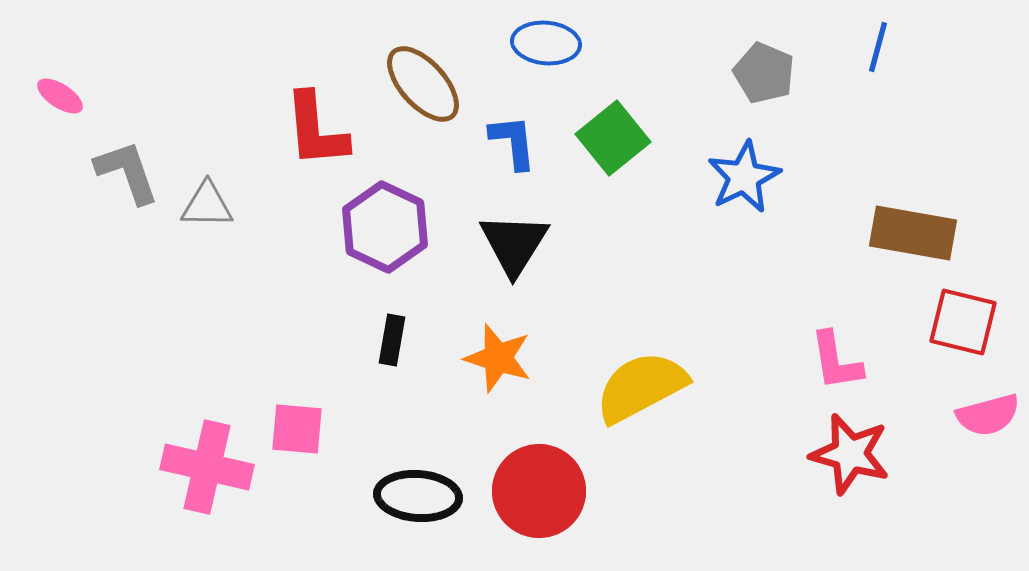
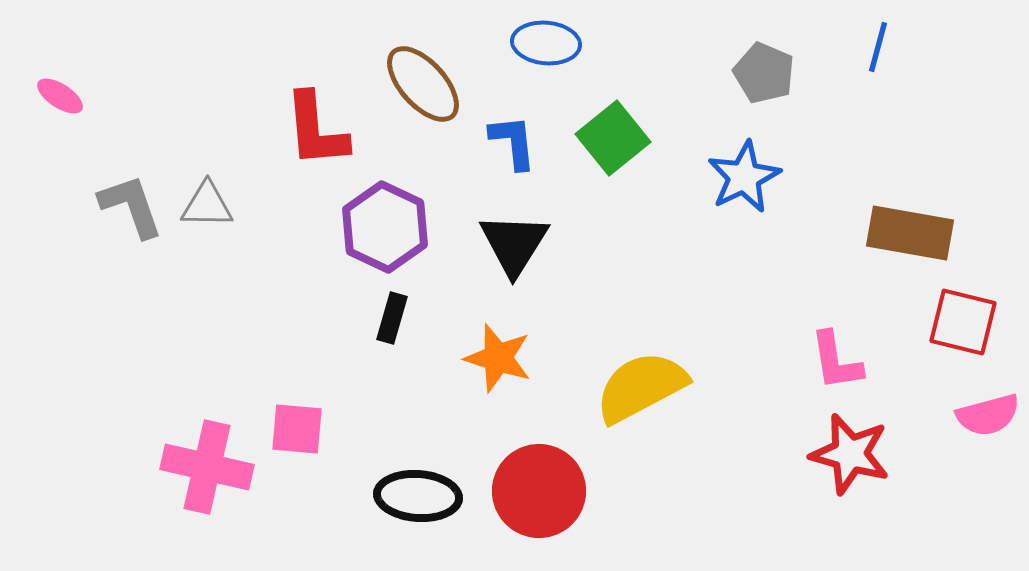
gray L-shape: moved 4 px right, 34 px down
brown rectangle: moved 3 px left
black rectangle: moved 22 px up; rotated 6 degrees clockwise
